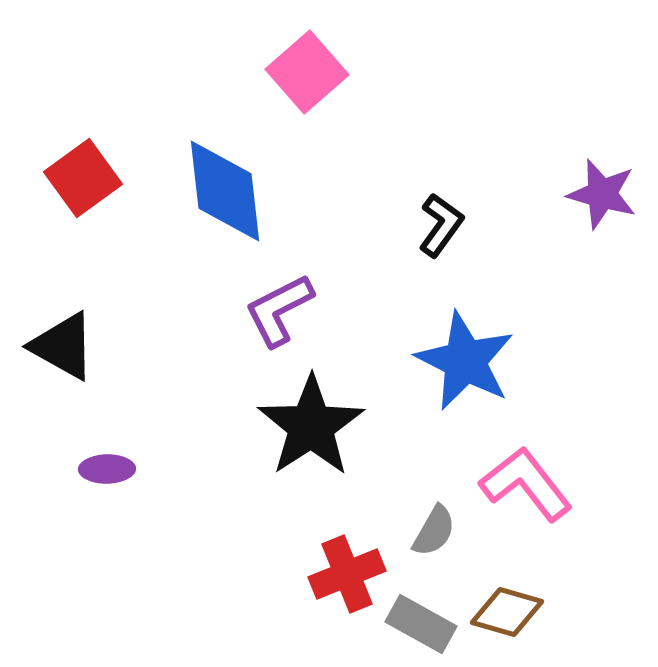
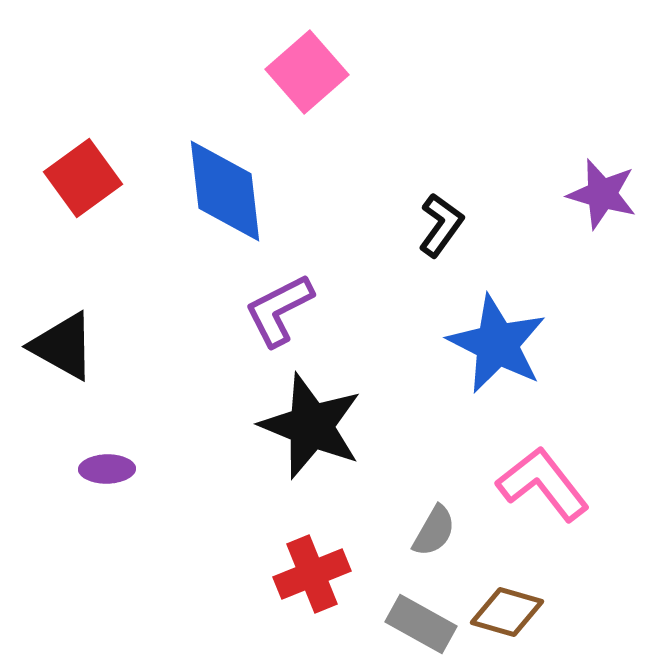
blue star: moved 32 px right, 17 px up
black star: rotated 17 degrees counterclockwise
pink L-shape: moved 17 px right
red cross: moved 35 px left
